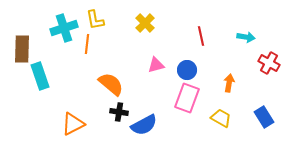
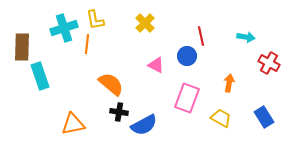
brown rectangle: moved 2 px up
pink triangle: rotated 42 degrees clockwise
blue circle: moved 14 px up
orange triangle: rotated 15 degrees clockwise
